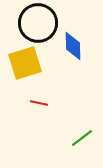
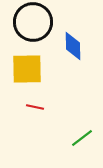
black circle: moved 5 px left, 1 px up
yellow square: moved 2 px right, 6 px down; rotated 16 degrees clockwise
red line: moved 4 px left, 4 px down
